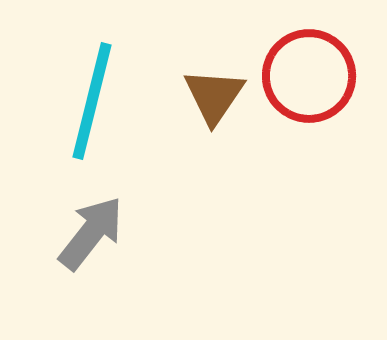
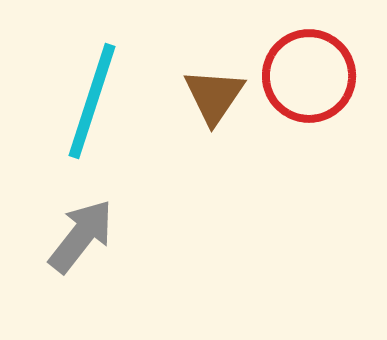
cyan line: rotated 4 degrees clockwise
gray arrow: moved 10 px left, 3 px down
